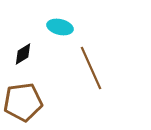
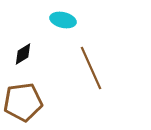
cyan ellipse: moved 3 px right, 7 px up
